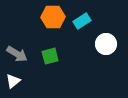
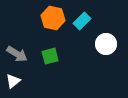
orange hexagon: moved 1 px down; rotated 15 degrees clockwise
cyan rectangle: rotated 12 degrees counterclockwise
